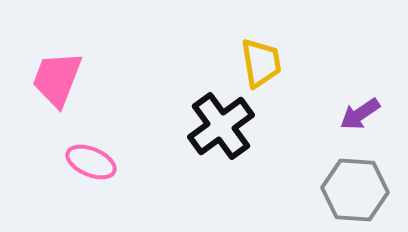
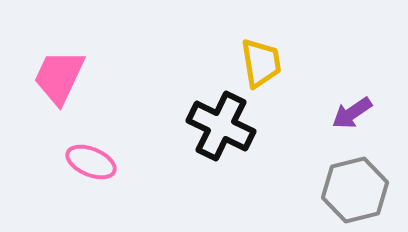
pink trapezoid: moved 2 px right, 2 px up; rotated 4 degrees clockwise
purple arrow: moved 8 px left, 1 px up
black cross: rotated 28 degrees counterclockwise
gray hexagon: rotated 18 degrees counterclockwise
